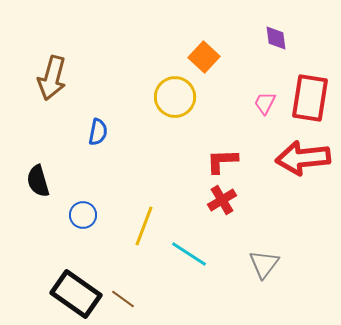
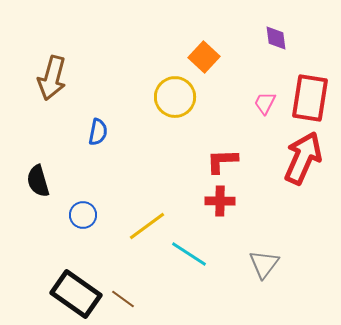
red arrow: rotated 120 degrees clockwise
red cross: moved 2 px left, 1 px down; rotated 32 degrees clockwise
yellow line: moved 3 px right; rotated 33 degrees clockwise
